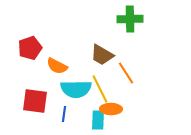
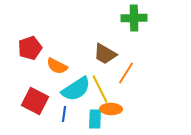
green cross: moved 4 px right, 1 px up
brown trapezoid: moved 3 px right, 1 px up
orange line: rotated 65 degrees clockwise
cyan semicircle: rotated 32 degrees counterclockwise
red square: rotated 20 degrees clockwise
cyan rectangle: moved 3 px left, 1 px up
